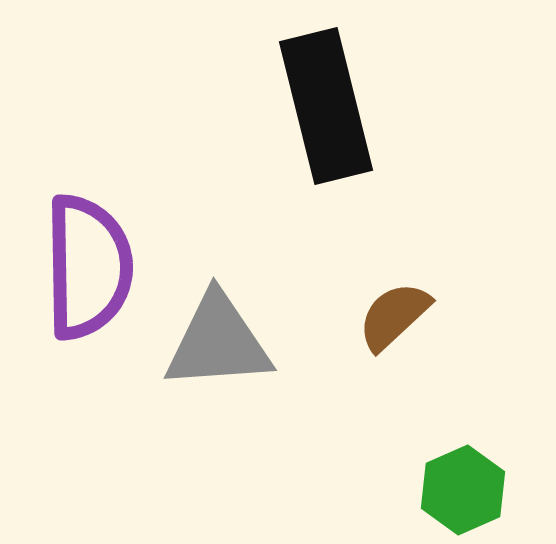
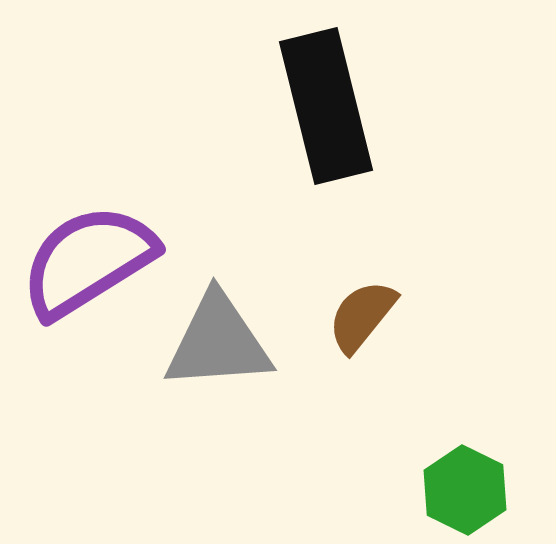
purple semicircle: moved 6 px up; rotated 121 degrees counterclockwise
brown semicircle: moved 32 px left; rotated 8 degrees counterclockwise
green hexagon: moved 2 px right; rotated 10 degrees counterclockwise
